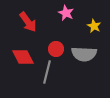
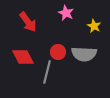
red circle: moved 2 px right, 3 px down
